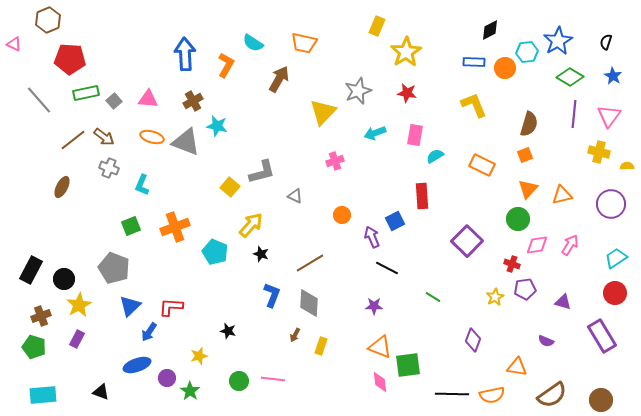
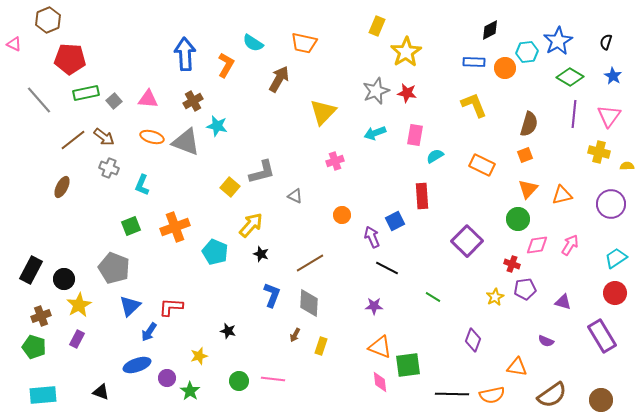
gray star at (358, 91): moved 18 px right
